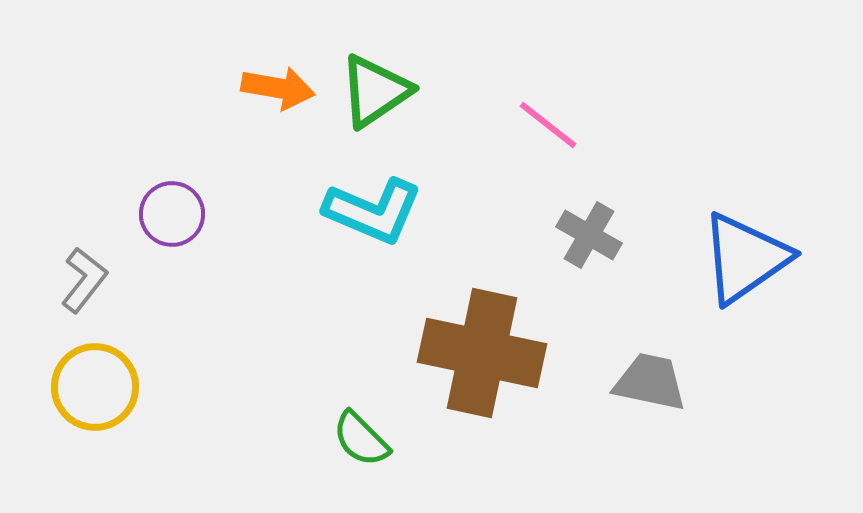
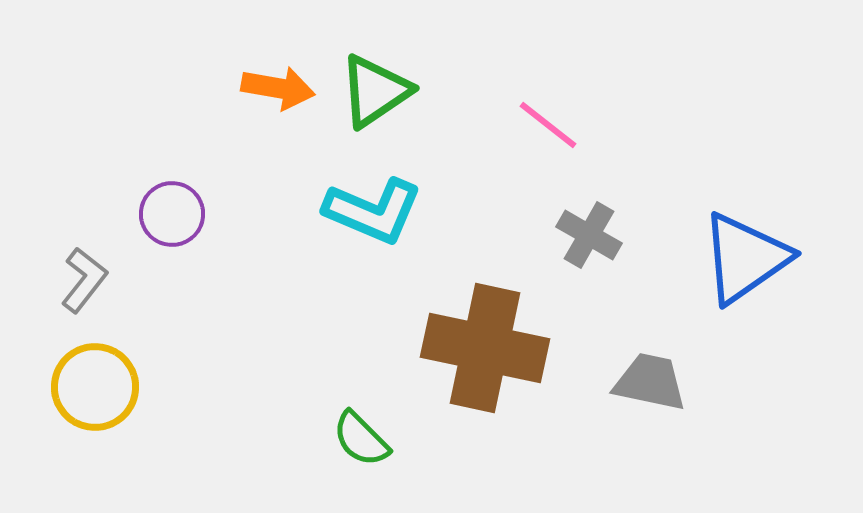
brown cross: moved 3 px right, 5 px up
